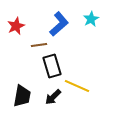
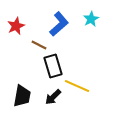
brown line: rotated 35 degrees clockwise
black rectangle: moved 1 px right
